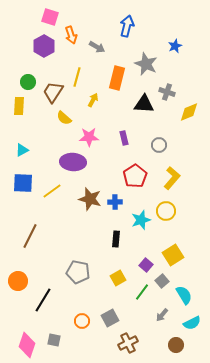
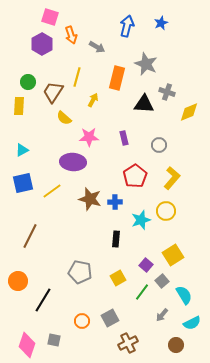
purple hexagon at (44, 46): moved 2 px left, 2 px up
blue star at (175, 46): moved 14 px left, 23 px up
blue square at (23, 183): rotated 15 degrees counterclockwise
gray pentagon at (78, 272): moved 2 px right
